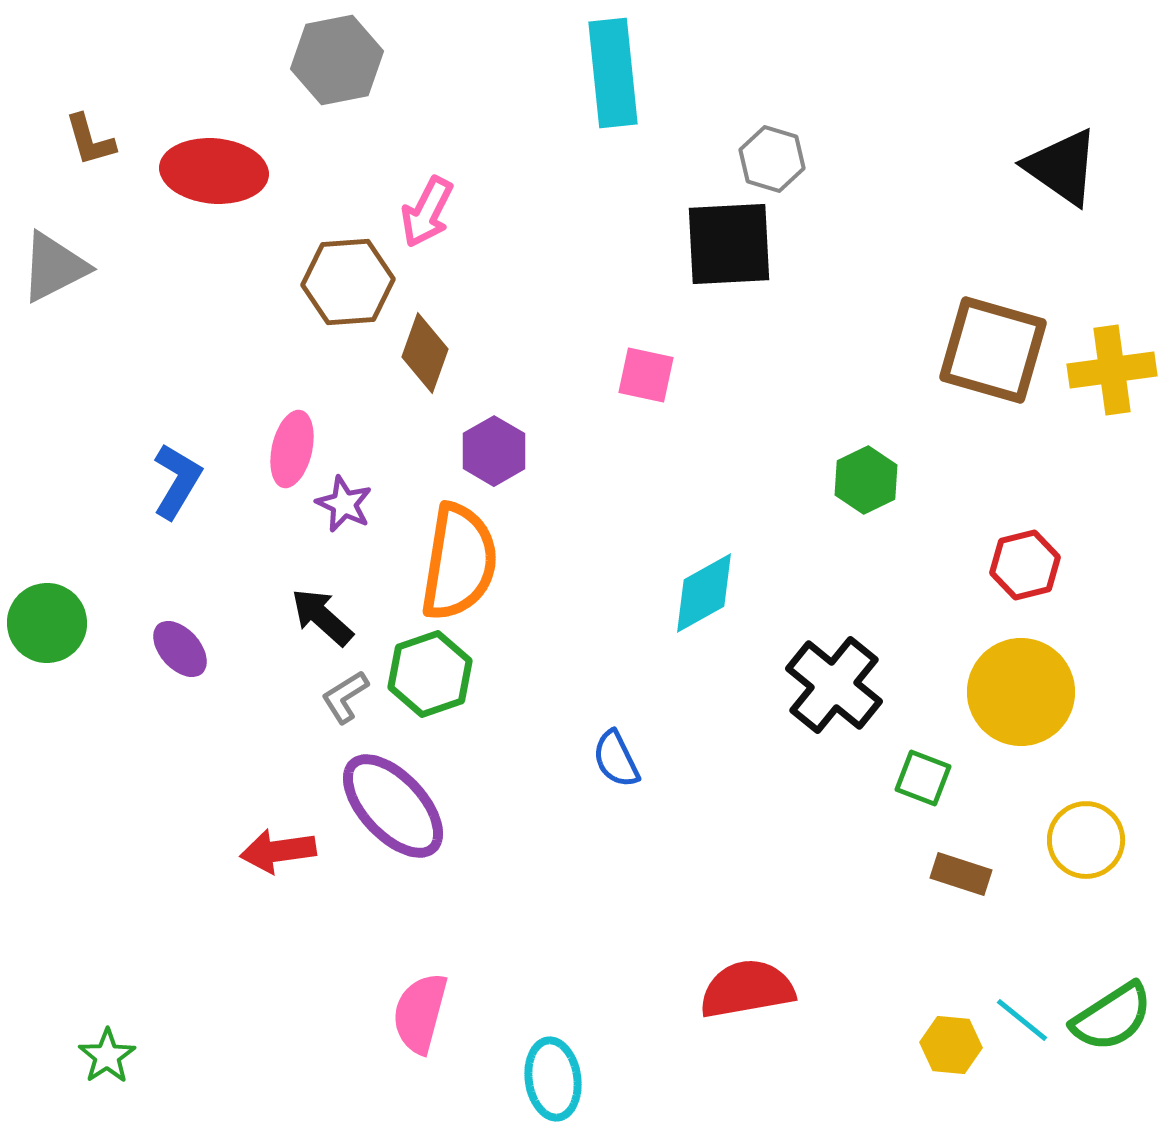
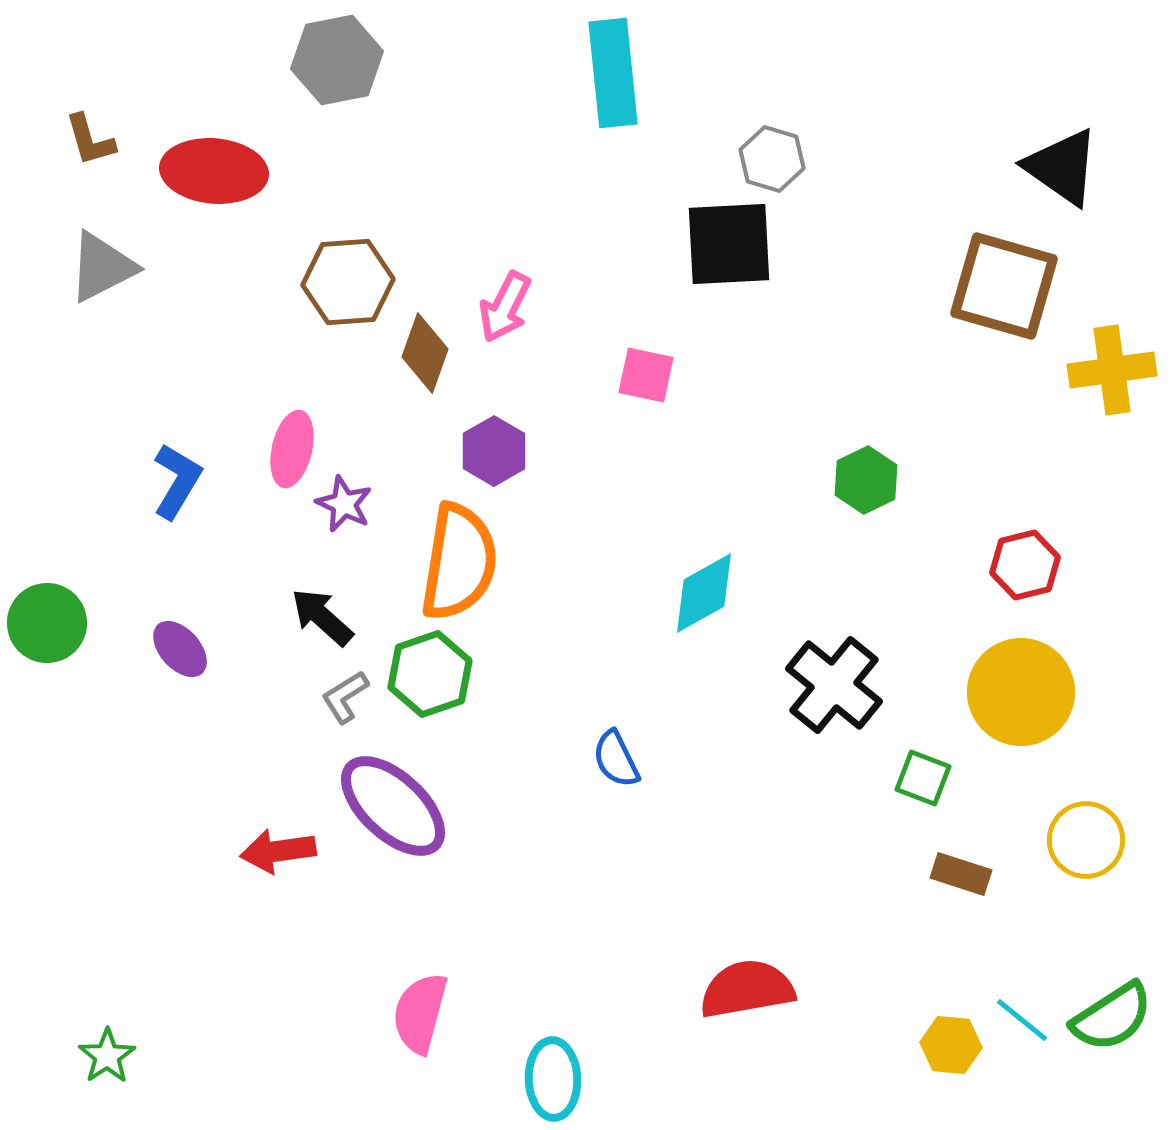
pink arrow at (427, 212): moved 78 px right, 95 px down
gray triangle at (54, 267): moved 48 px right
brown square at (993, 350): moved 11 px right, 64 px up
purple ellipse at (393, 806): rotated 4 degrees counterclockwise
cyan ellipse at (553, 1079): rotated 6 degrees clockwise
